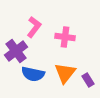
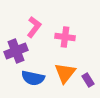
purple cross: rotated 15 degrees clockwise
blue semicircle: moved 4 px down
